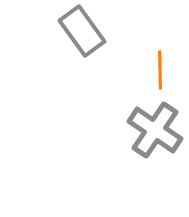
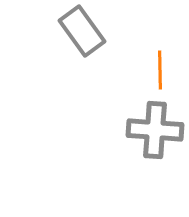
gray cross: rotated 30 degrees counterclockwise
